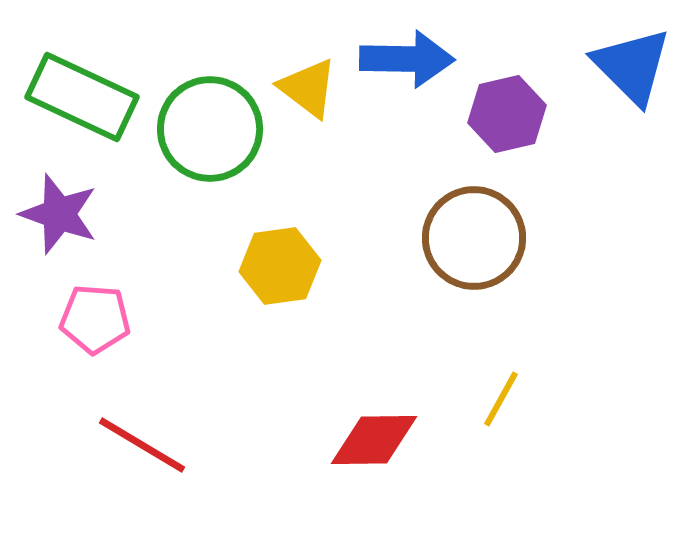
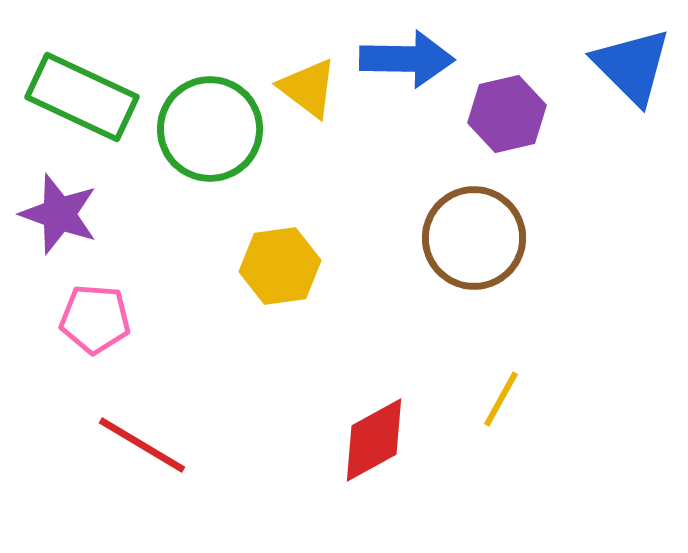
red diamond: rotated 28 degrees counterclockwise
